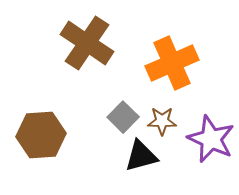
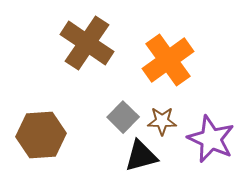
orange cross: moved 4 px left, 3 px up; rotated 12 degrees counterclockwise
